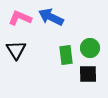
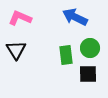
blue arrow: moved 24 px right
